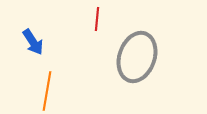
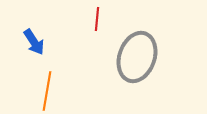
blue arrow: moved 1 px right
